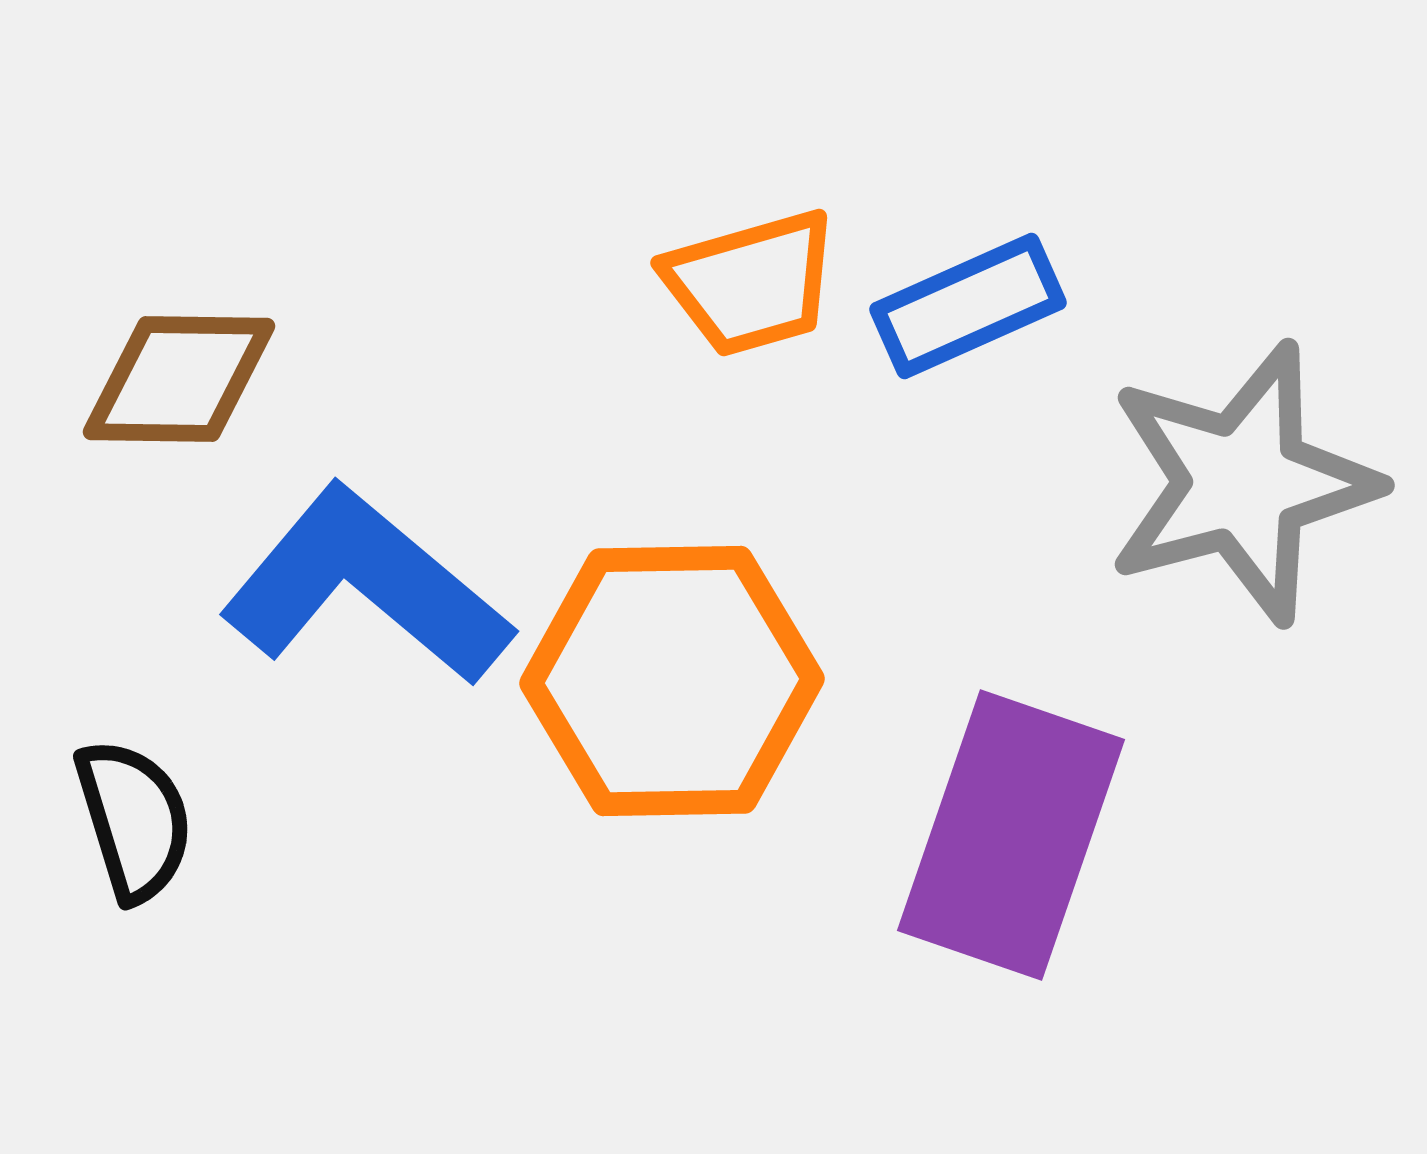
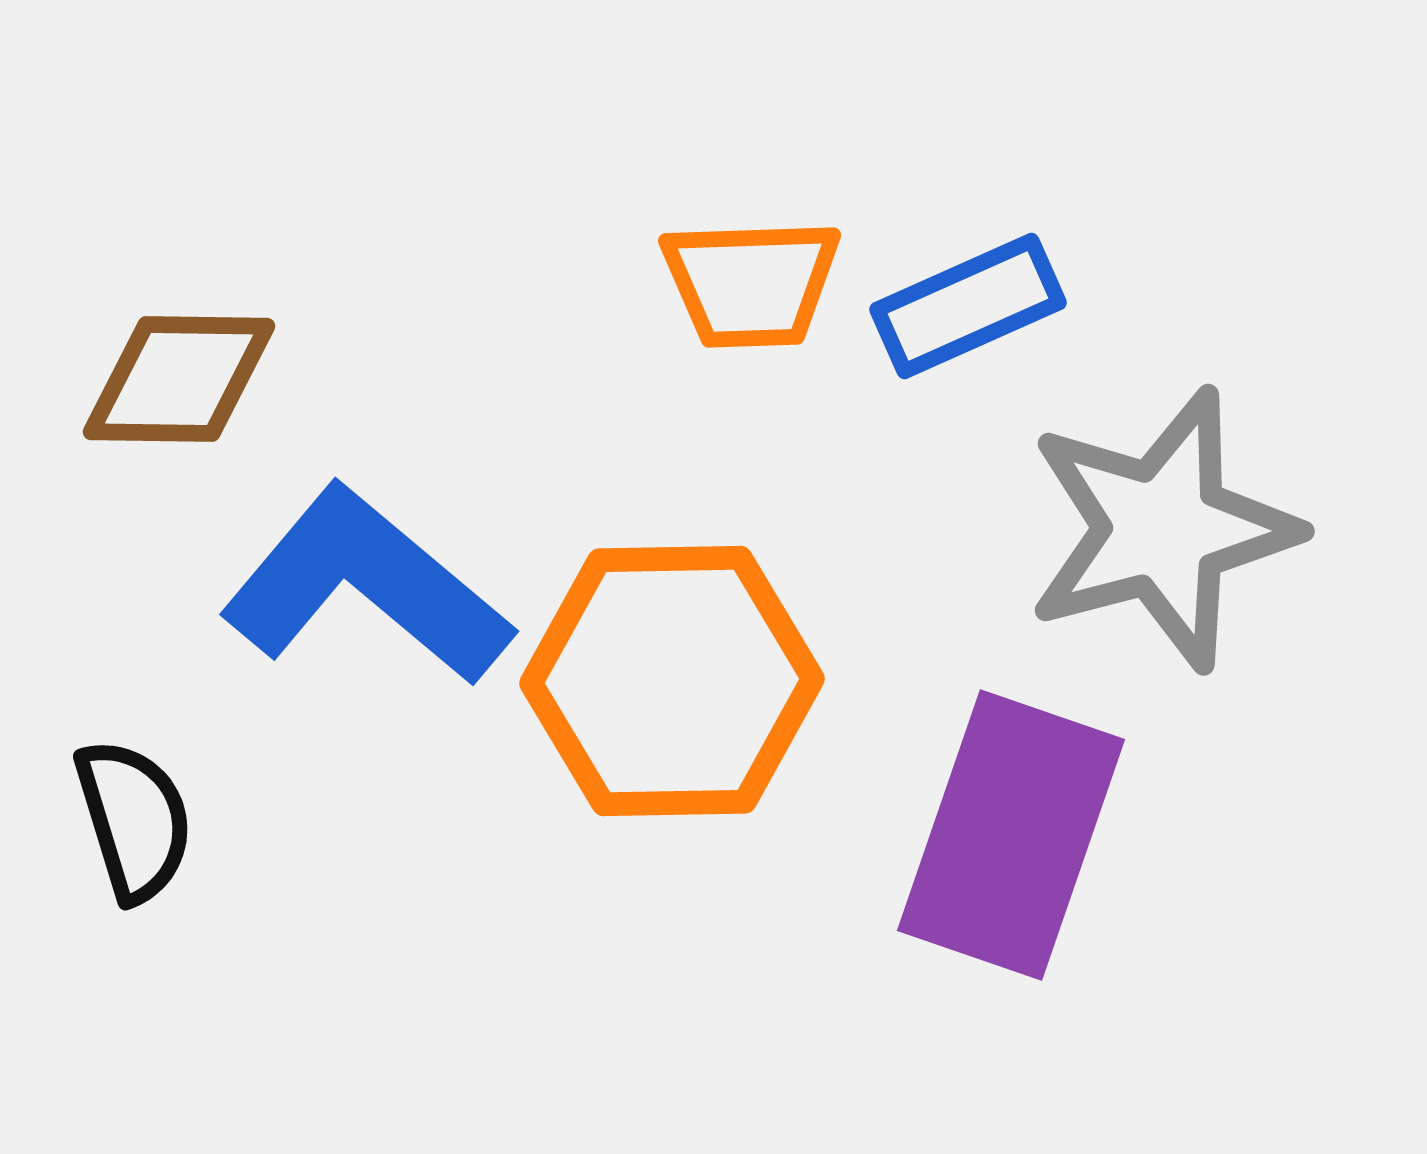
orange trapezoid: rotated 14 degrees clockwise
gray star: moved 80 px left, 46 px down
